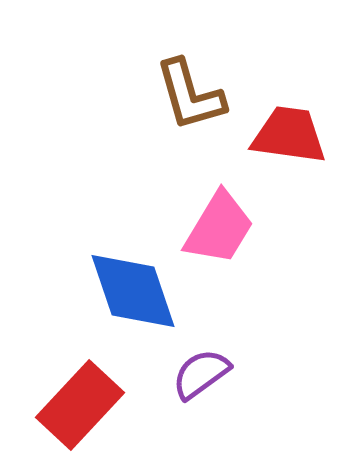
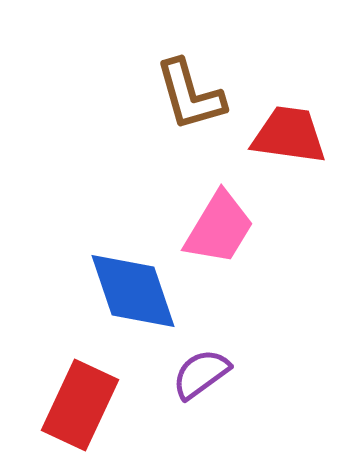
red rectangle: rotated 18 degrees counterclockwise
